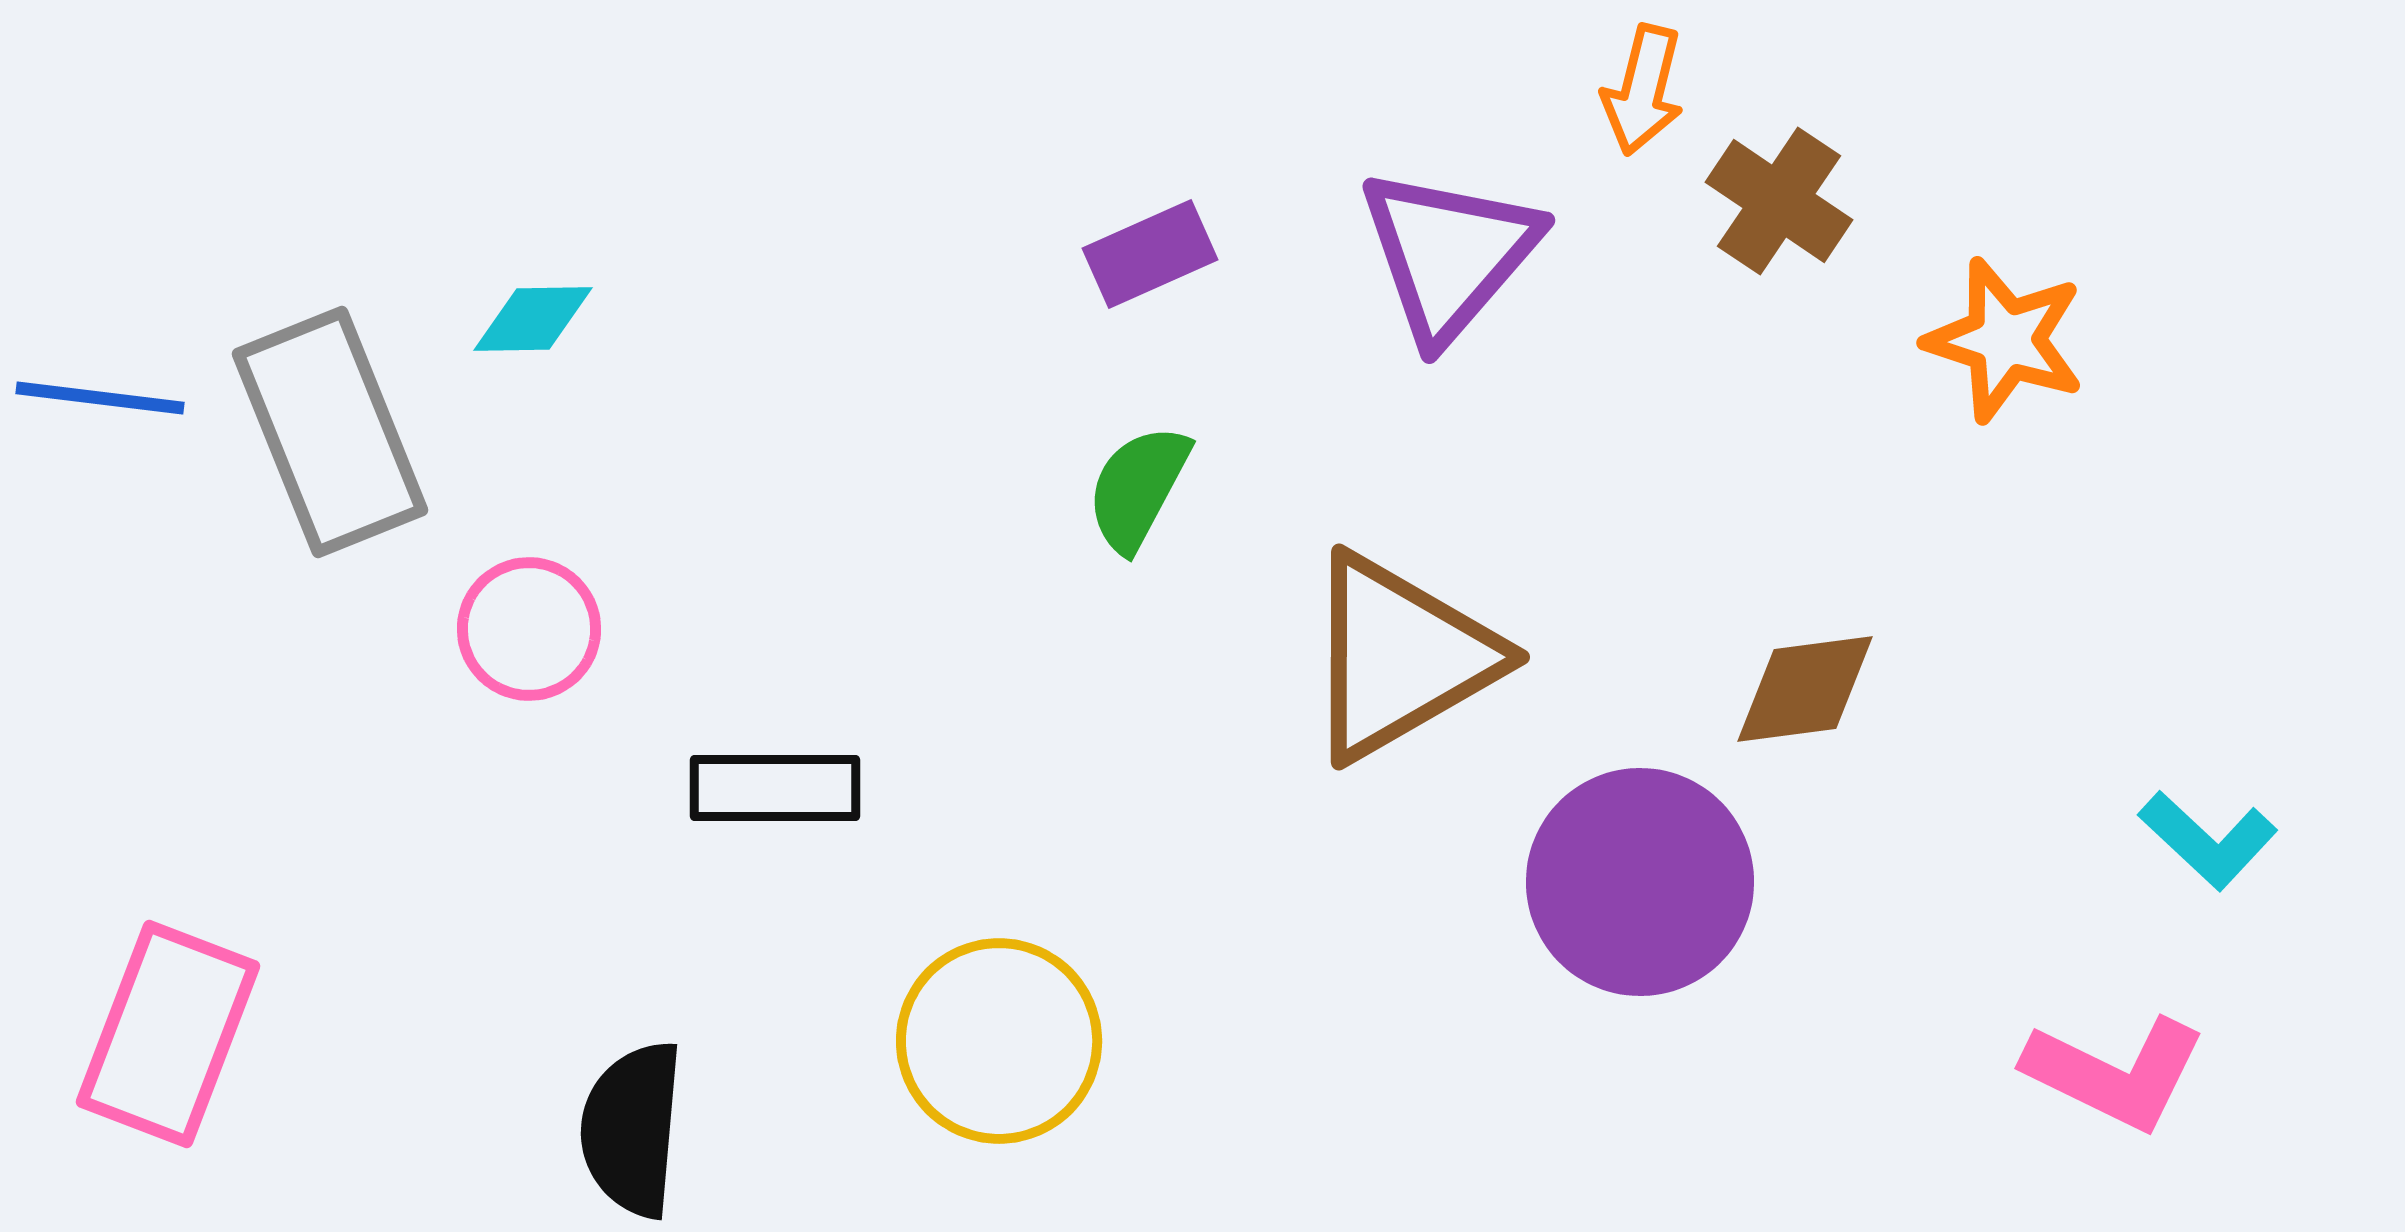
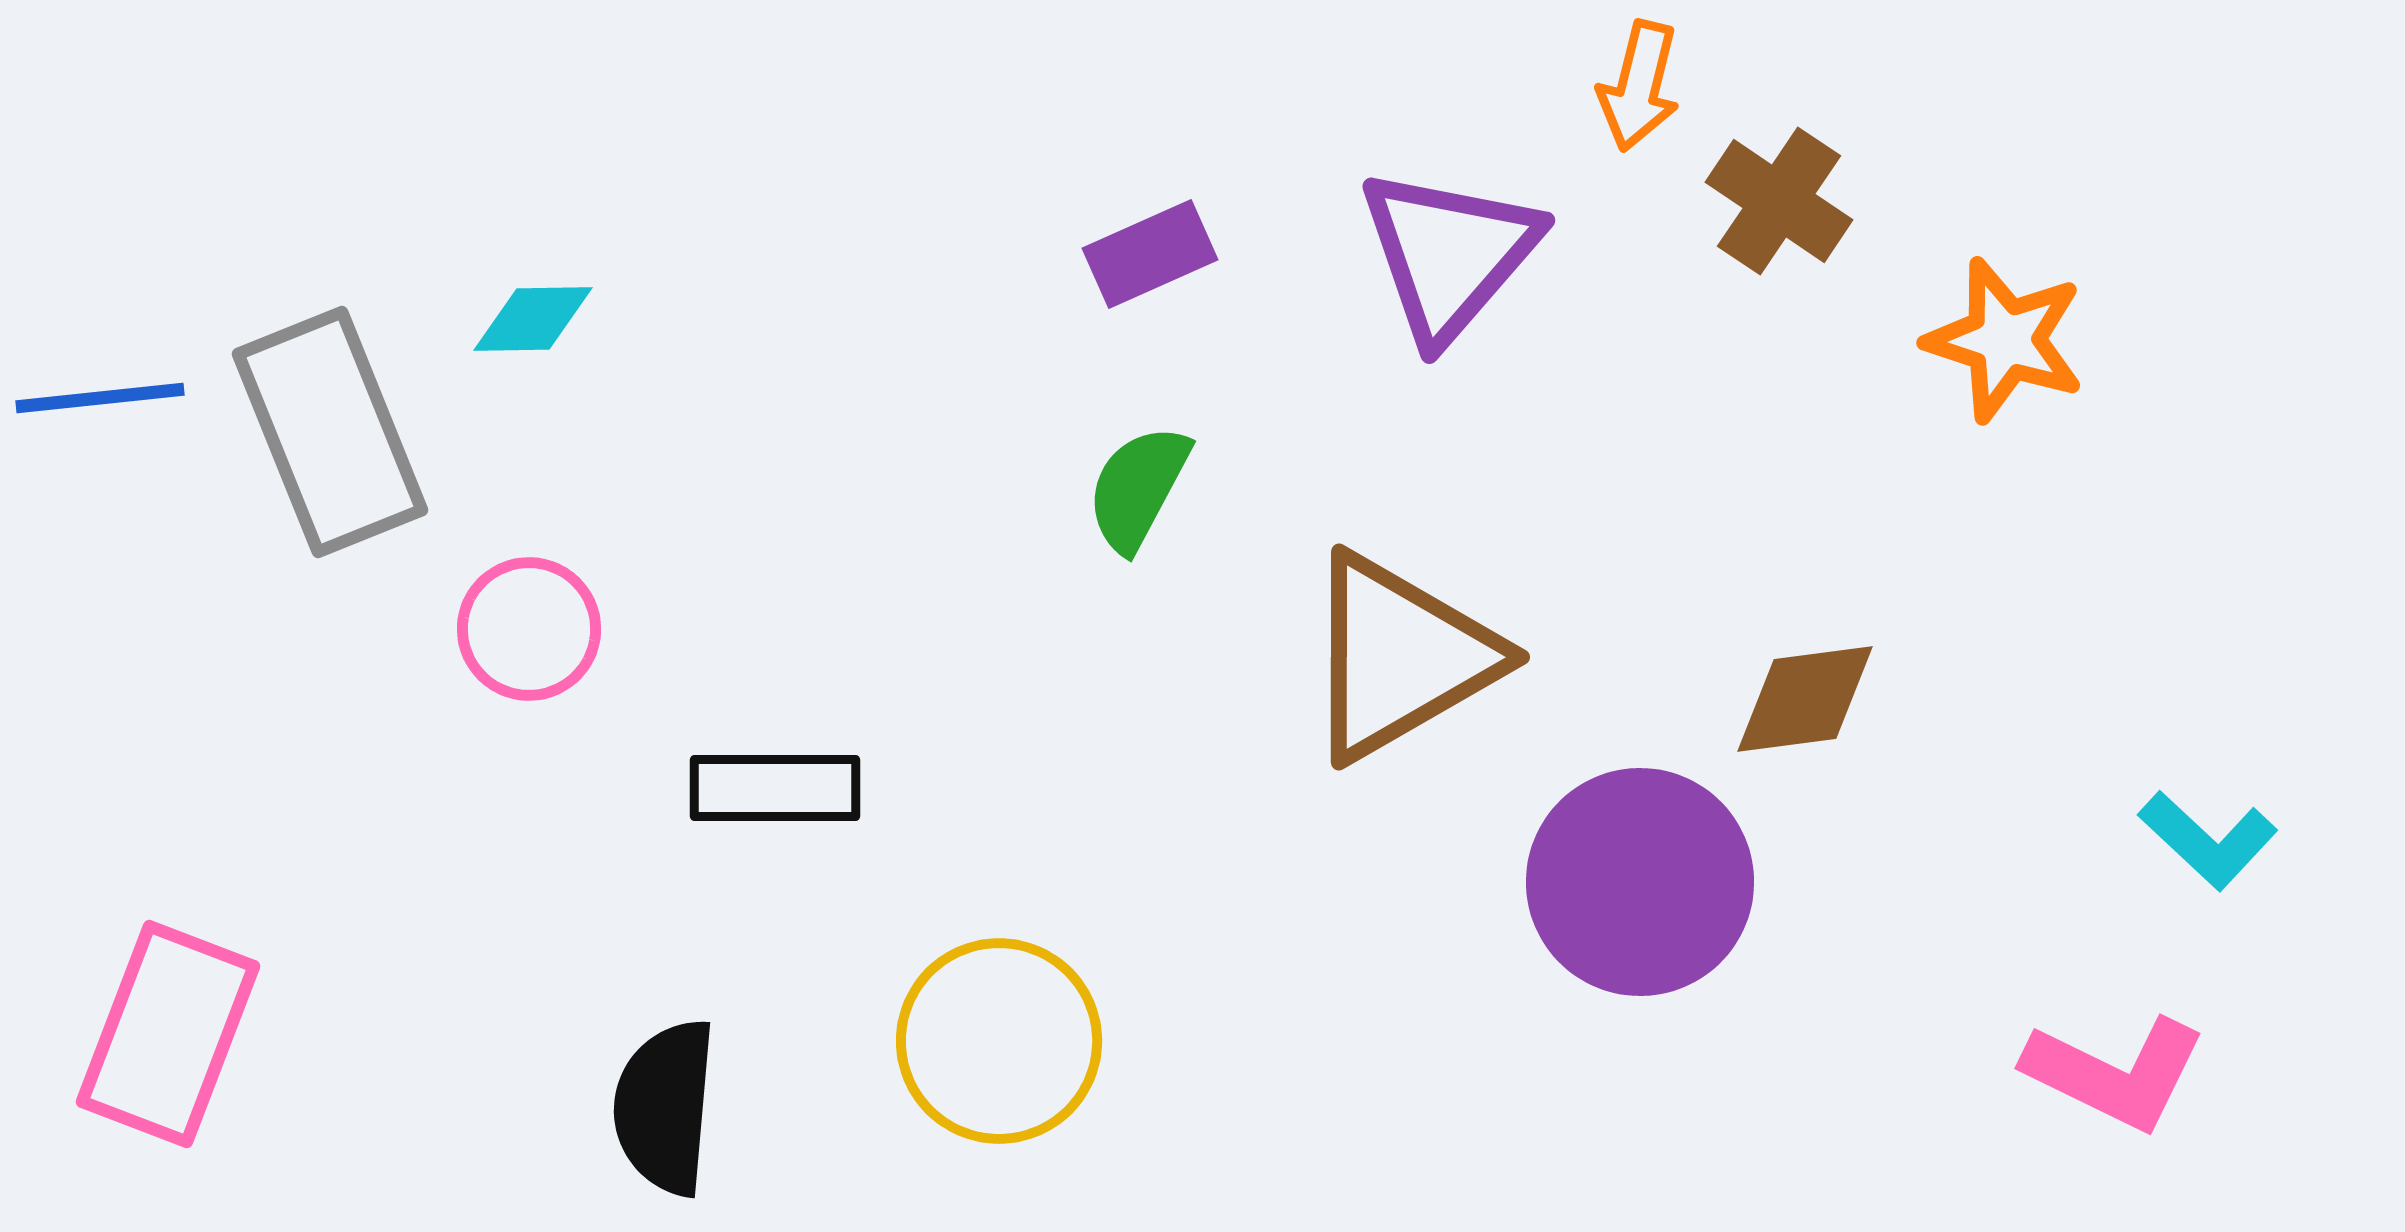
orange arrow: moved 4 px left, 4 px up
blue line: rotated 13 degrees counterclockwise
brown diamond: moved 10 px down
black semicircle: moved 33 px right, 22 px up
